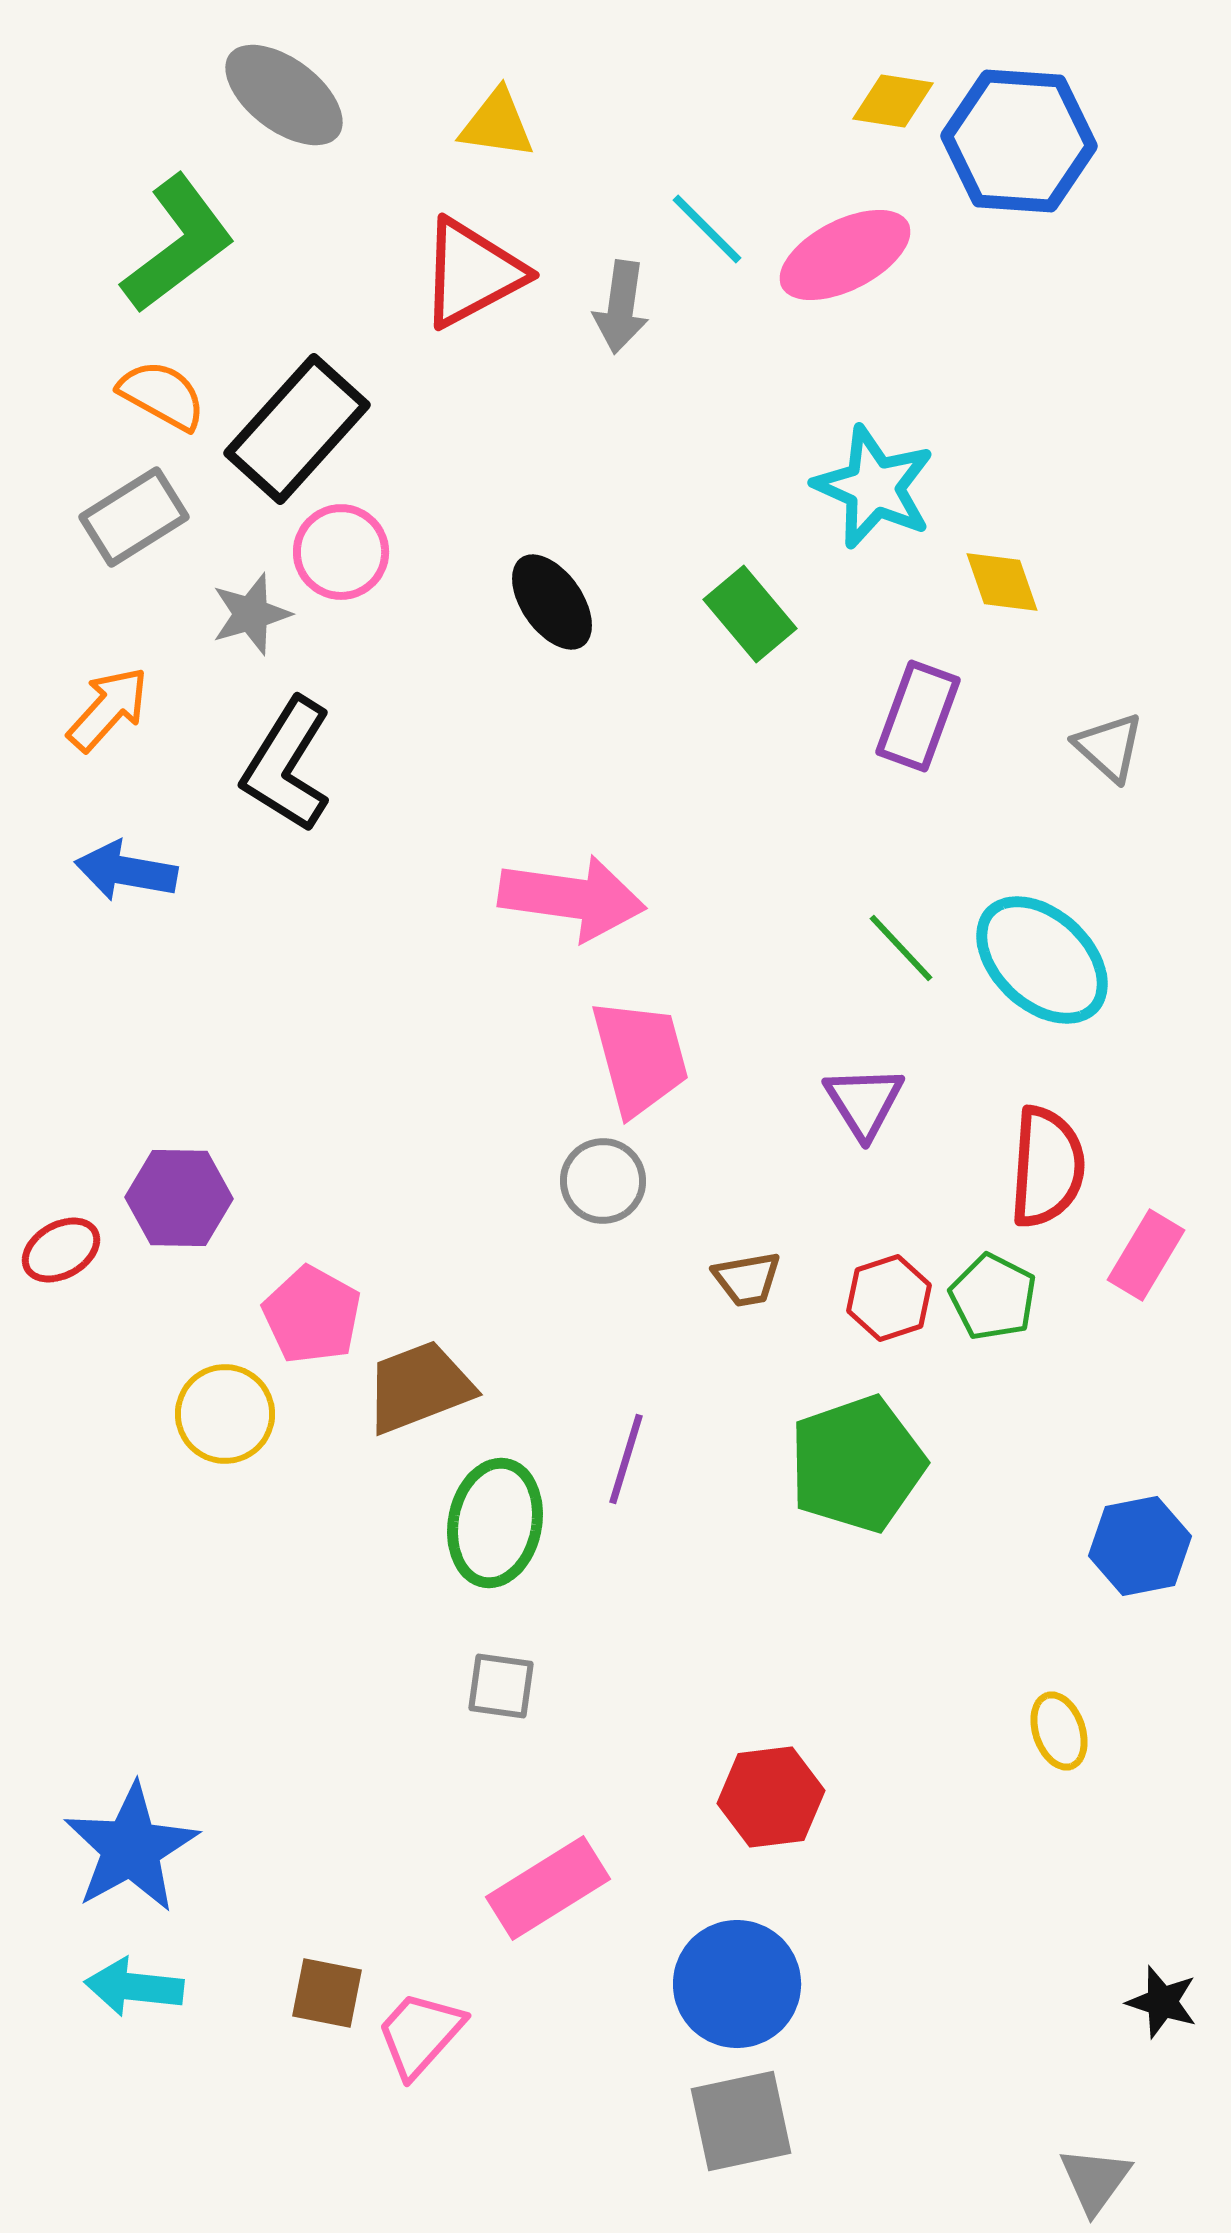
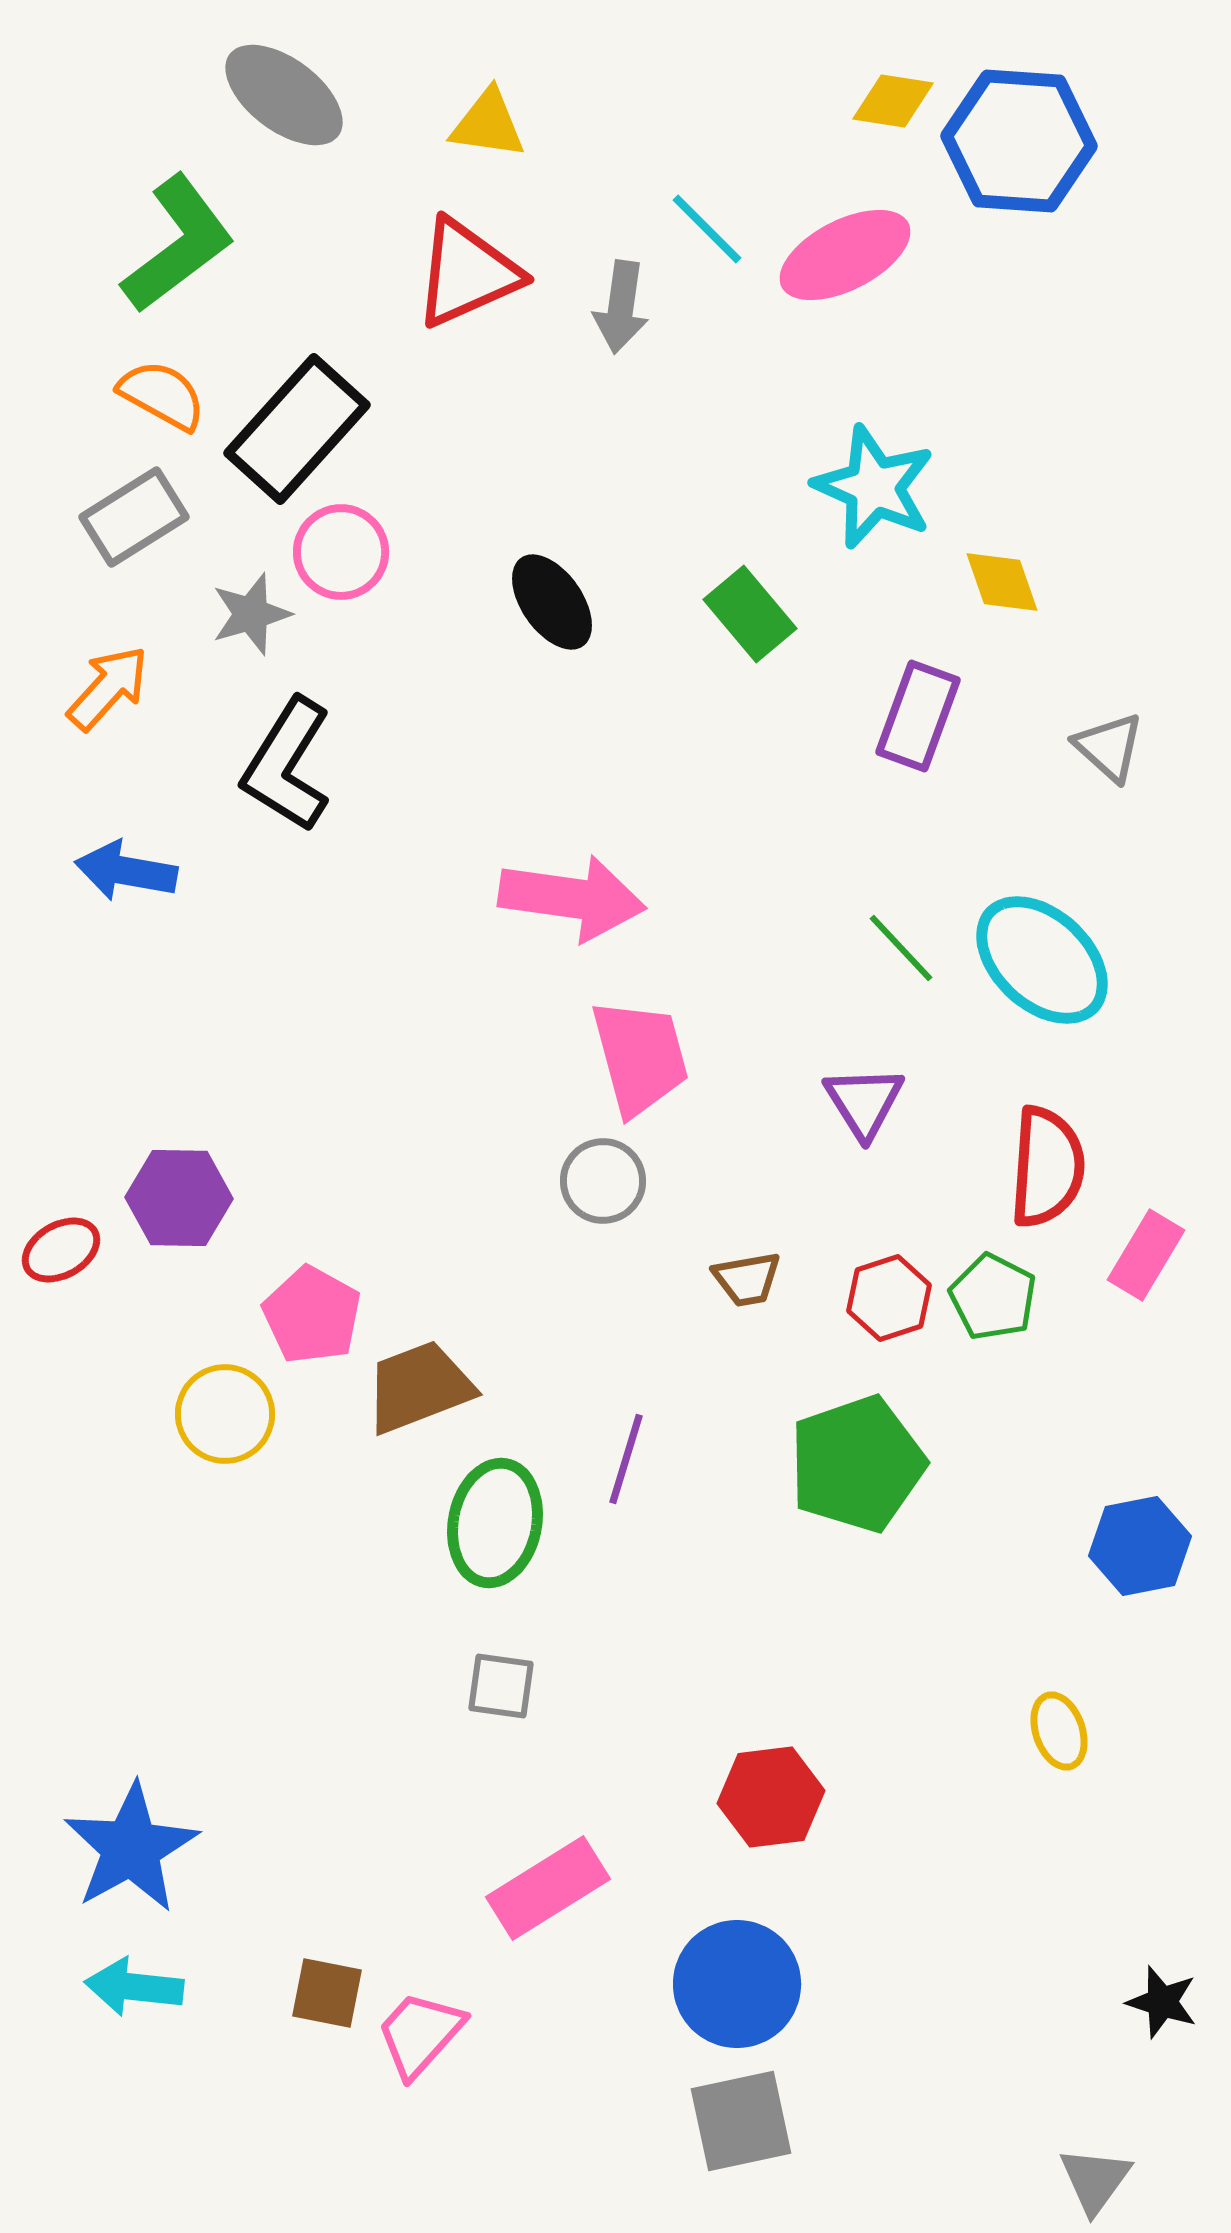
yellow triangle at (497, 124): moved 9 px left
red triangle at (472, 273): moved 5 px left; rotated 4 degrees clockwise
orange arrow at (108, 709): moved 21 px up
